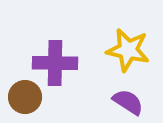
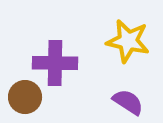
yellow star: moved 9 px up
